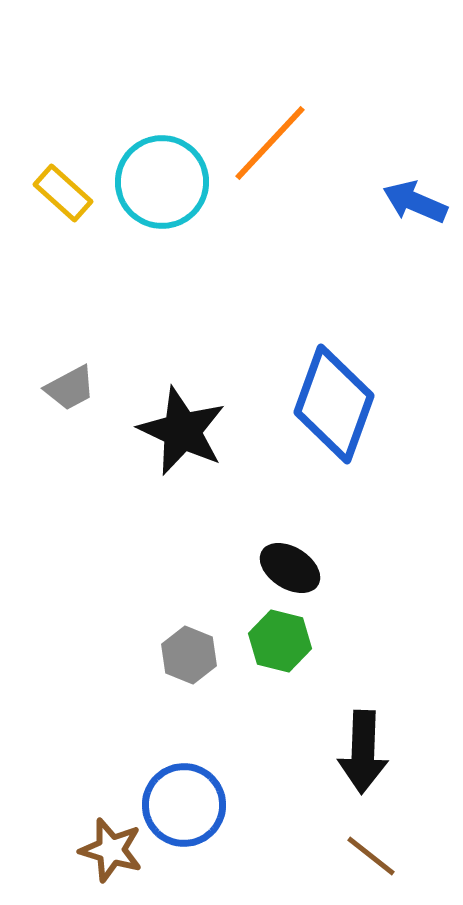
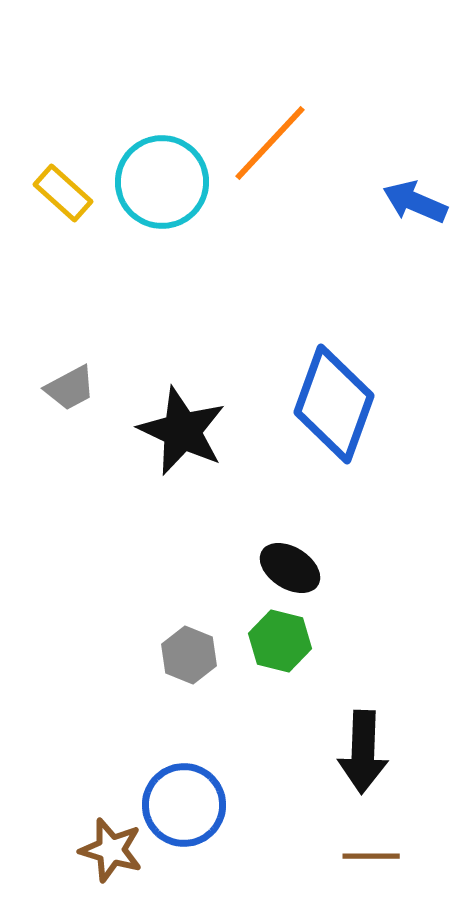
brown line: rotated 38 degrees counterclockwise
